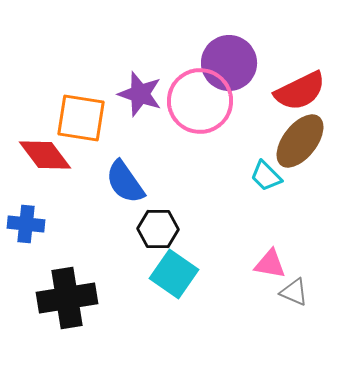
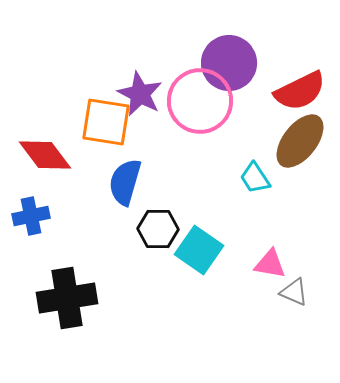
purple star: rotated 9 degrees clockwise
orange square: moved 25 px right, 4 px down
cyan trapezoid: moved 11 px left, 2 px down; rotated 12 degrees clockwise
blue semicircle: rotated 51 degrees clockwise
blue cross: moved 5 px right, 8 px up; rotated 18 degrees counterclockwise
cyan square: moved 25 px right, 24 px up
